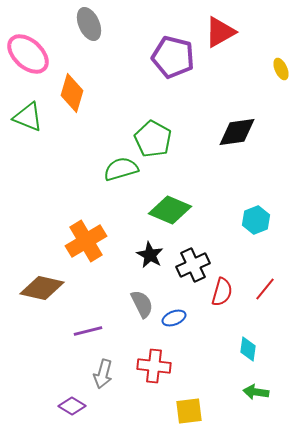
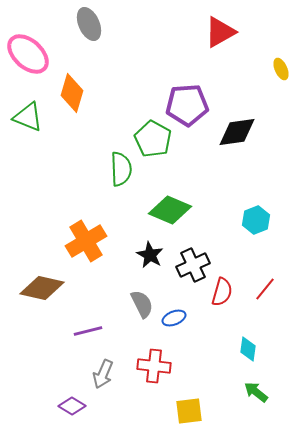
purple pentagon: moved 14 px right, 48 px down; rotated 18 degrees counterclockwise
green semicircle: rotated 104 degrees clockwise
gray arrow: rotated 8 degrees clockwise
green arrow: rotated 30 degrees clockwise
